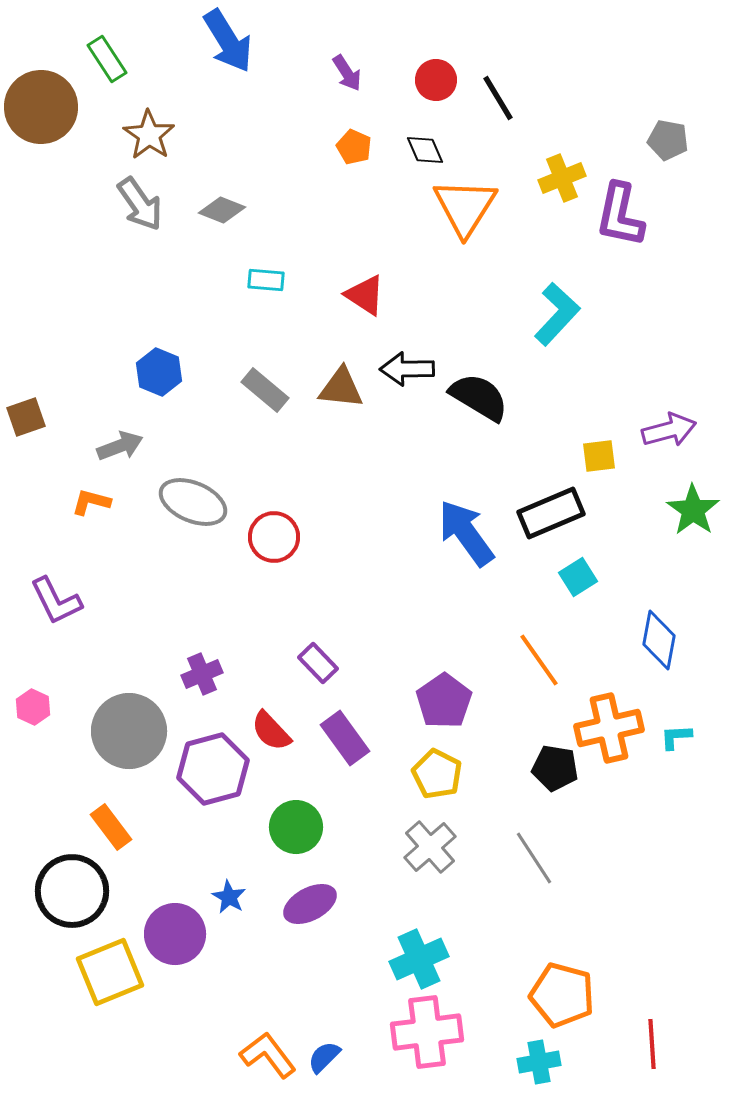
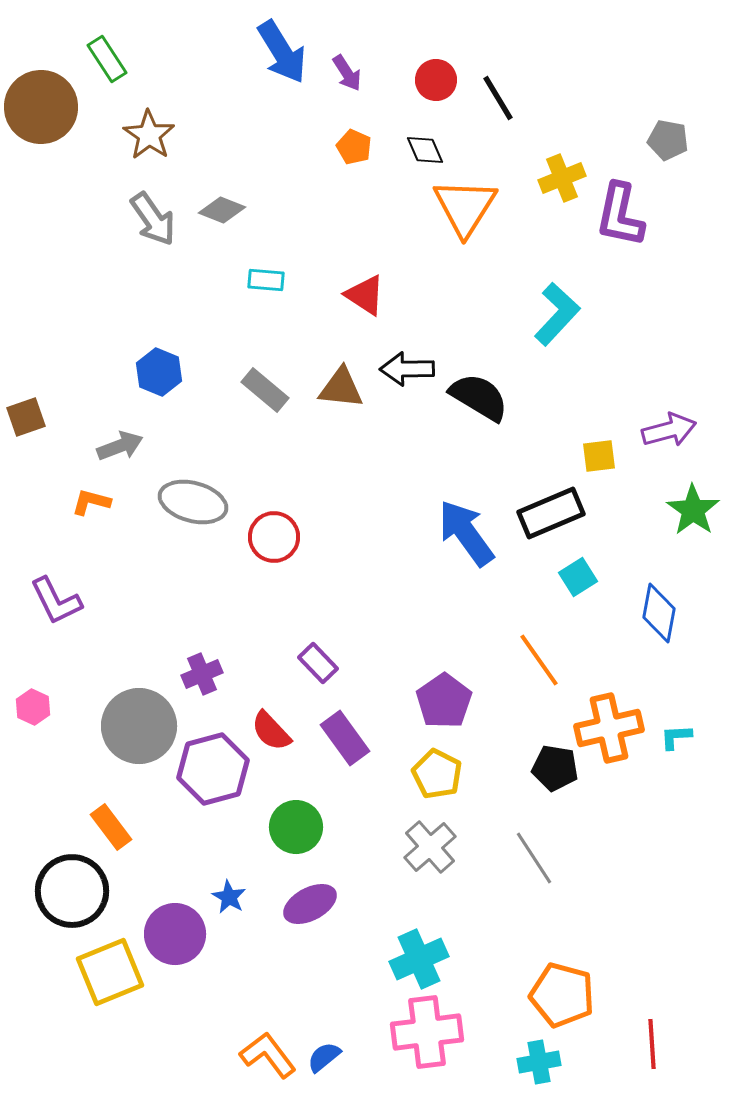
blue arrow at (228, 41): moved 54 px right, 11 px down
gray arrow at (140, 204): moved 13 px right, 15 px down
gray ellipse at (193, 502): rotated 8 degrees counterclockwise
blue diamond at (659, 640): moved 27 px up
gray circle at (129, 731): moved 10 px right, 5 px up
blue semicircle at (324, 1057): rotated 6 degrees clockwise
